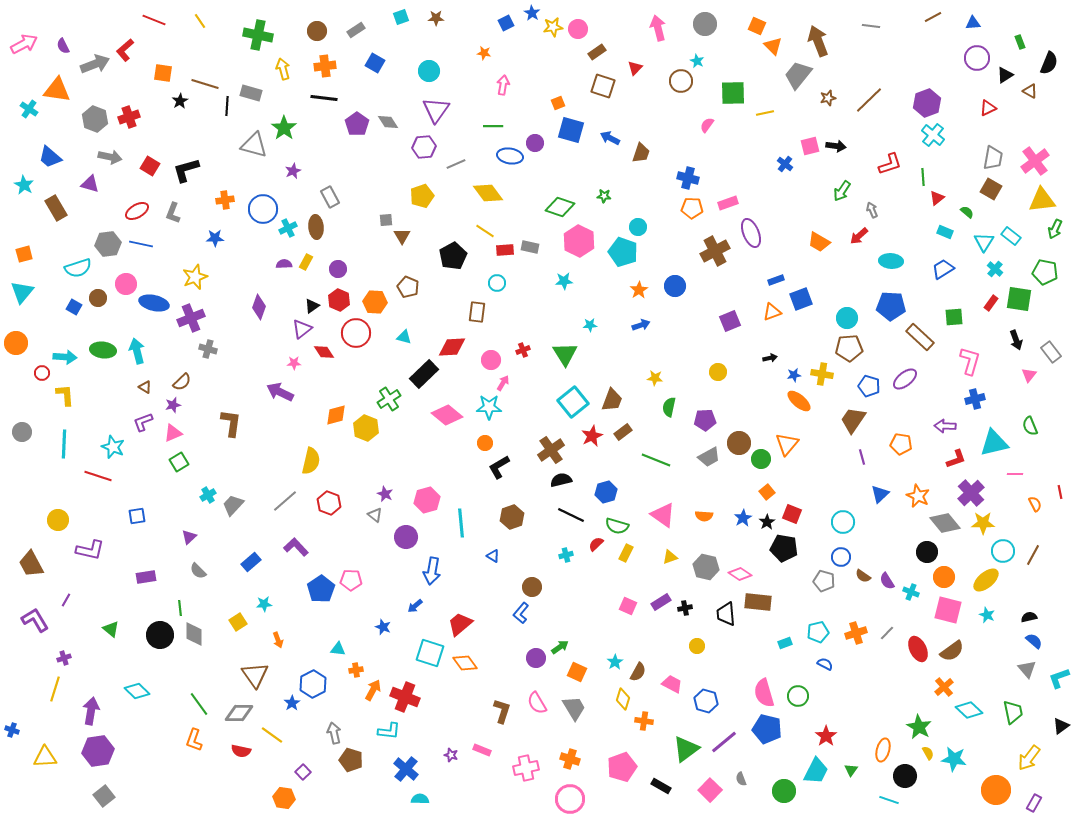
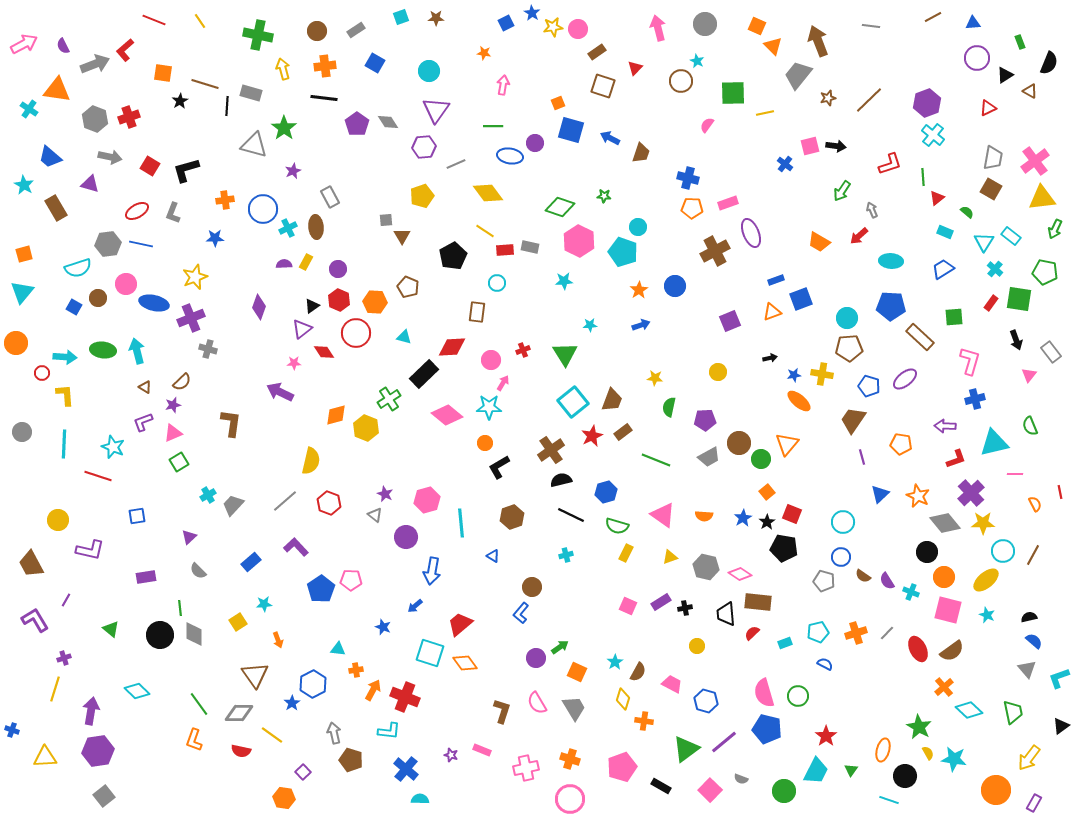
yellow triangle at (1042, 200): moved 2 px up
red semicircle at (596, 544): moved 156 px right, 89 px down
gray semicircle at (741, 779): rotated 48 degrees counterclockwise
